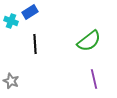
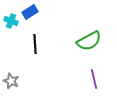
green semicircle: rotated 10 degrees clockwise
